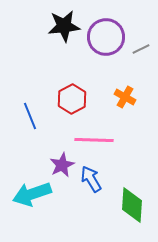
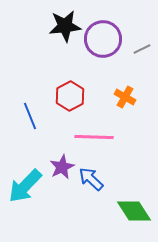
black star: moved 1 px right
purple circle: moved 3 px left, 2 px down
gray line: moved 1 px right
red hexagon: moved 2 px left, 3 px up
pink line: moved 3 px up
purple star: moved 2 px down
blue arrow: rotated 16 degrees counterclockwise
cyan arrow: moved 7 px left, 8 px up; rotated 27 degrees counterclockwise
green diamond: moved 2 px right, 6 px down; rotated 36 degrees counterclockwise
